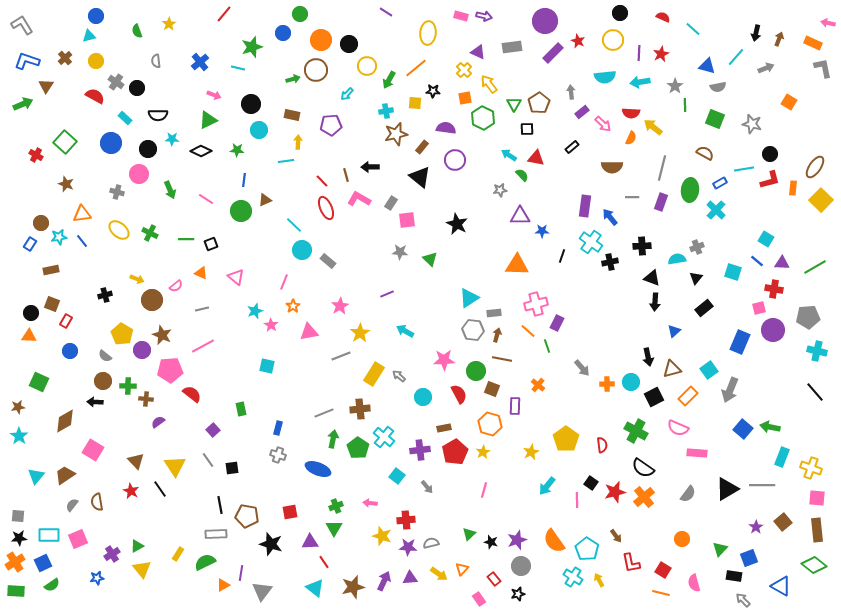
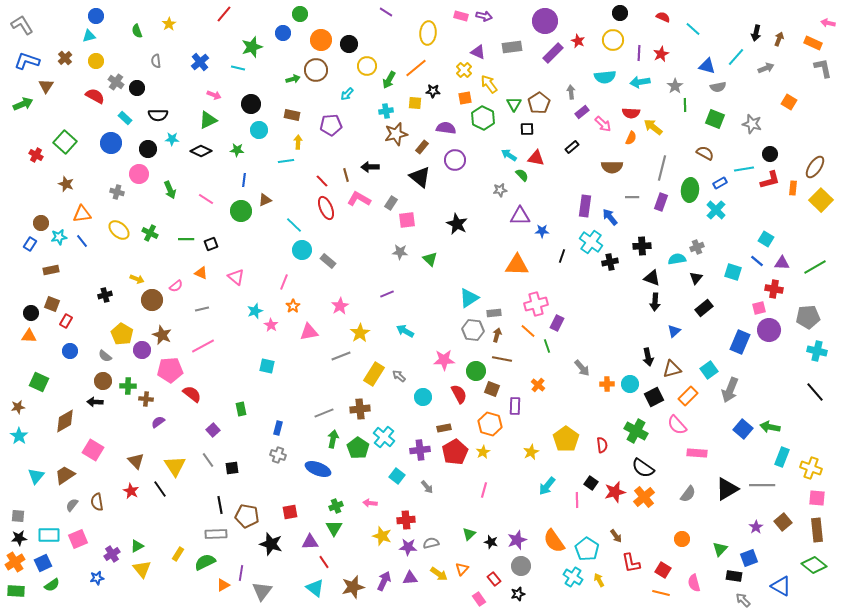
purple circle at (773, 330): moved 4 px left
cyan circle at (631, 382): moved 1 px left, 2 px down
pink semicircle at (678, 428): moved 1 px left, 3 px up; rotated 25 degrees clockwise
